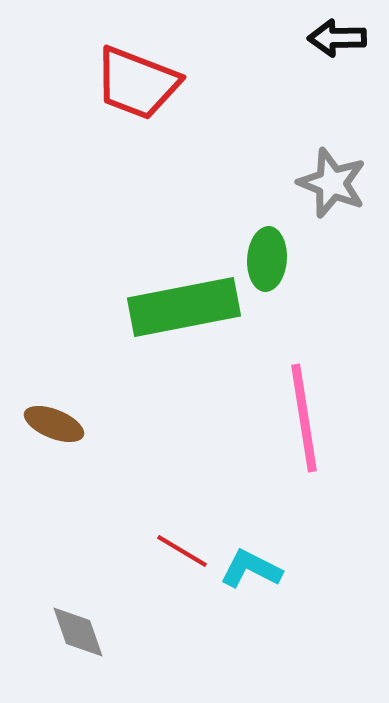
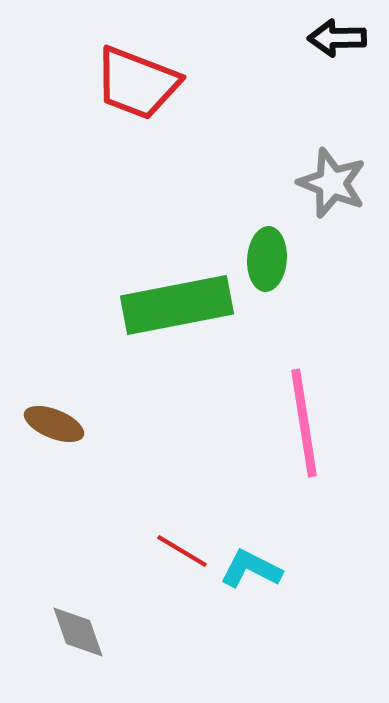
green rectangle: moved 7 px left, 2 px up
pink line: moved 5 px down
